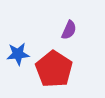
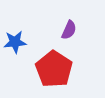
blue star: moved 3 px left, 12 px up
